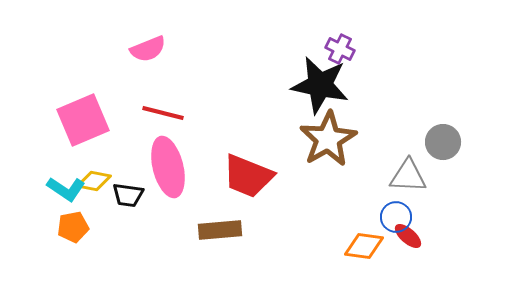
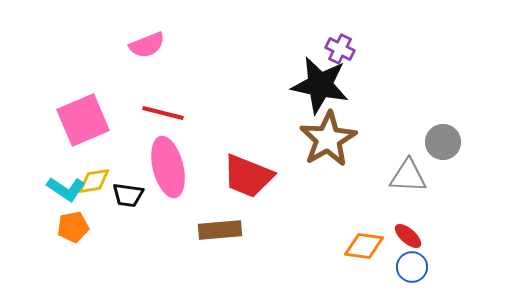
pink semicircle: moved 1 px left, 4 px up
yellow diamond: rotated 20 degrees counterclockwise
blue circle: moved 16 px right, 50 px down
